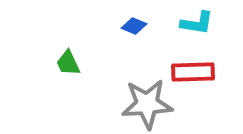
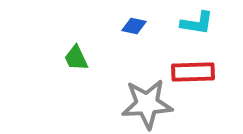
blue diamond: rotated 10 degrees counterclockwise
green trapezoid: moved 8 px right, 5 px up
